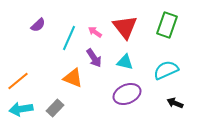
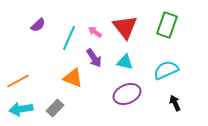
orange line: rotated 10 degrees clockwise
black arrow: rotated 42 degrees clockwise
